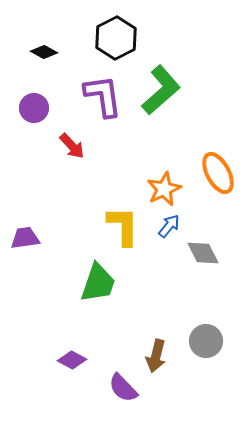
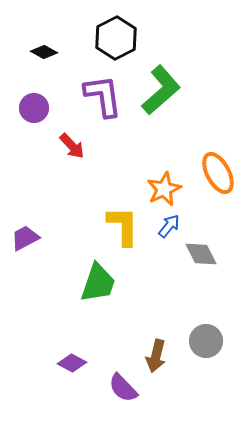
purple trapezoid: rotated 20 degrees counterclockwise
gray diamond: moved 2 px left, 1 px down
purple diamond: moved 3 px down
